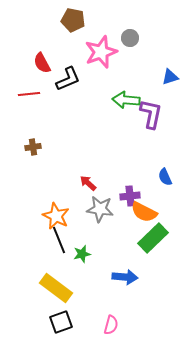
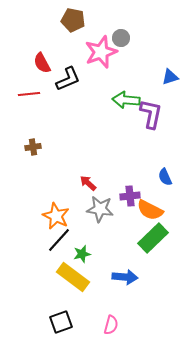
gray circle: moved 9 px left
orange semicircle: moved 6 px right, 2 px up
black line: rotated 64 degrees clockwise
yellow rectangle: moved 17 px right, 11 px up
